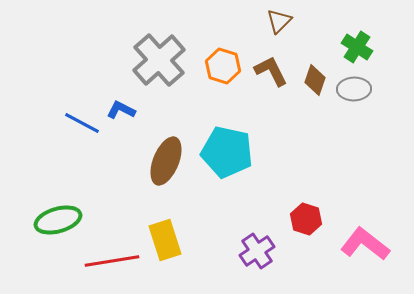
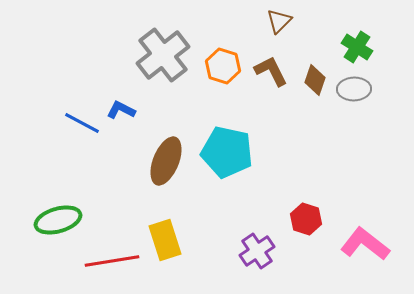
gray cross: moved 4 px right, 5 px up; rotated 4 degrees clockwise
